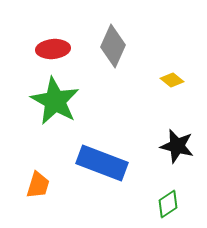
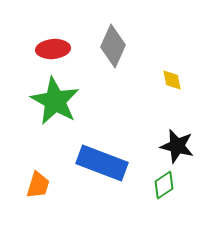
yellow diamond: rotated 40 degrees clockwise
green diamond: moved 4 px left, 19 px up
